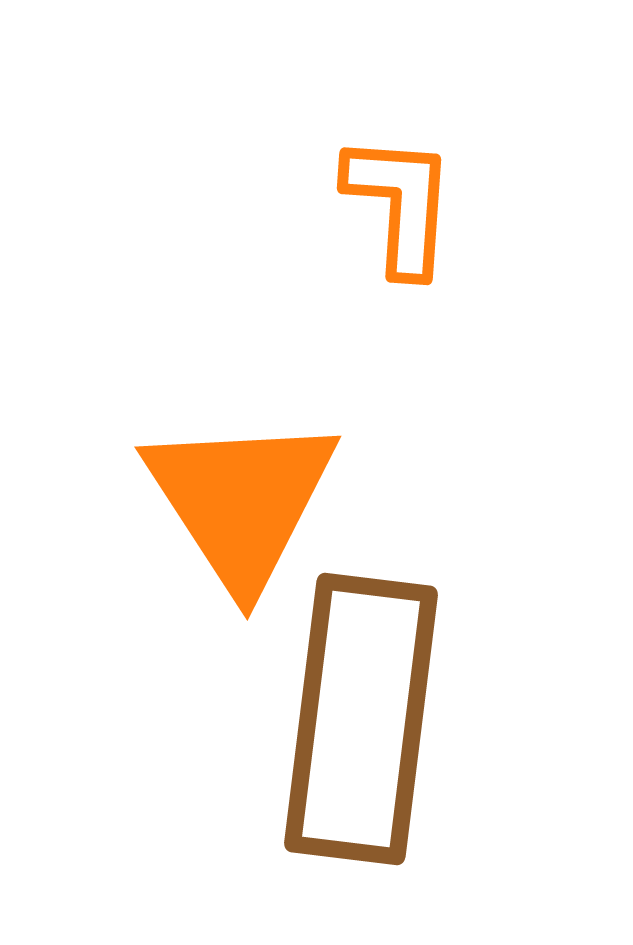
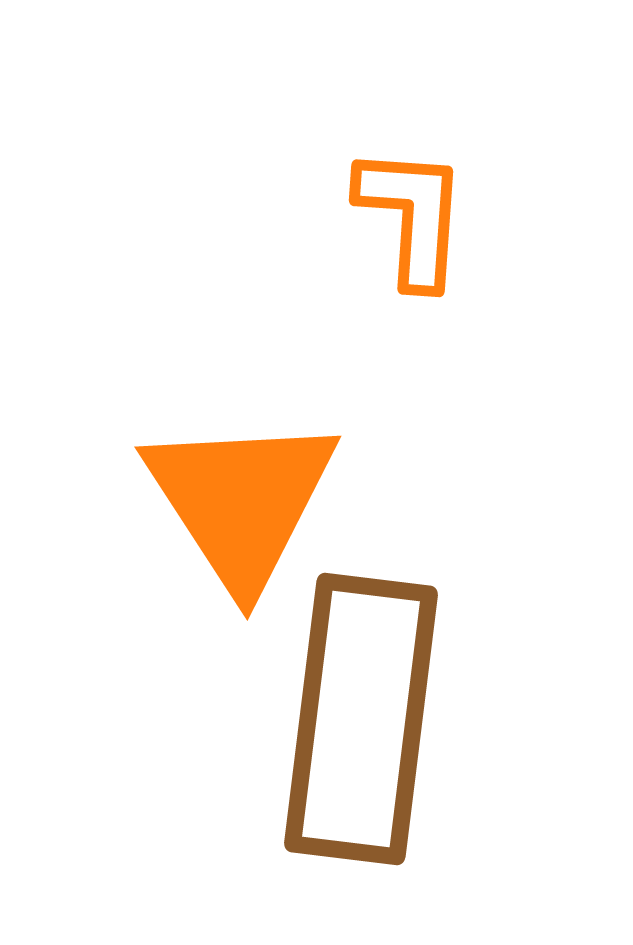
orange L-shape: moved 12 px right, 12 px down
